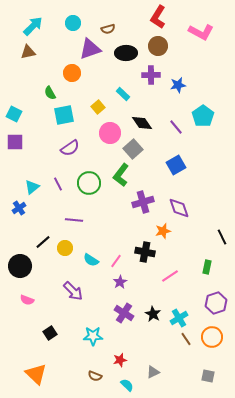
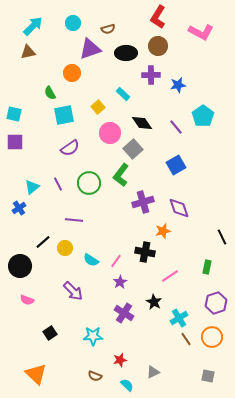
cyan square at (14, 114): rotated 14 degrees counterclockwise
black star at (153, 314): moved 1 px right, 12 px up
